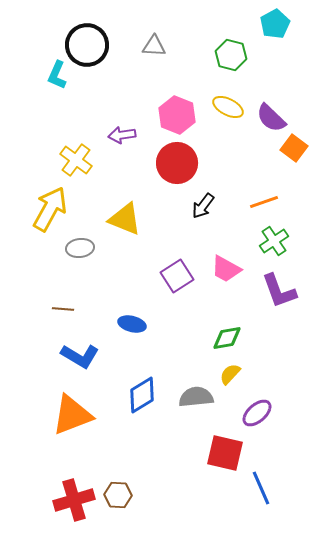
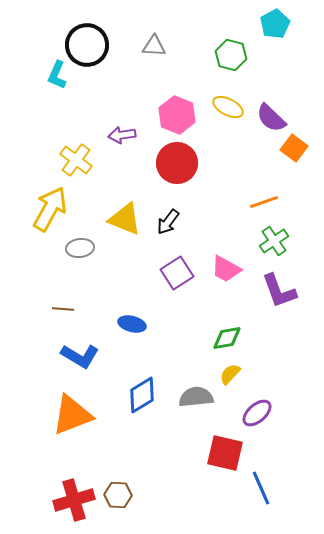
black arrow: moved 35 px left, 16 px down
purple square: moved 3 px up
